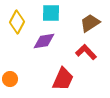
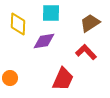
yellow diamond: moved 1 px right, 2 px down; rotated 25 degrees counterclockwise
orange circle: moved 1 px up
